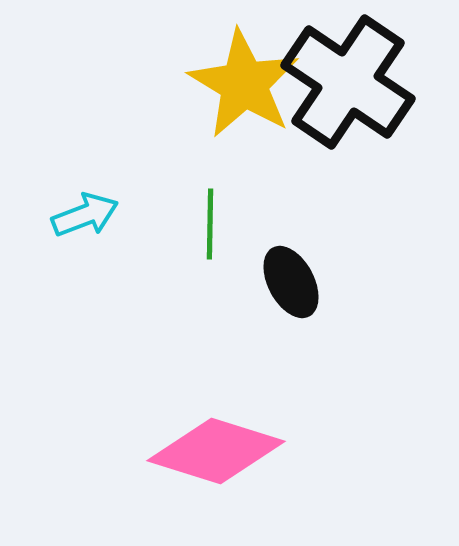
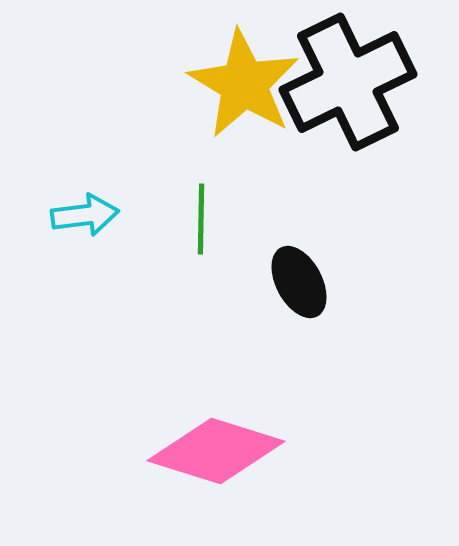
black cross: rotated 30 degrees clockwise
cyan arrow: rotated 14 degrees clockwise
green line: moved 9 px left, 5 px up
black ellipse: moved 8 px right
